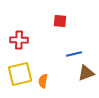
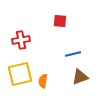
red cross: moved 2 px right; rotated 12 degrees counterclockwise
blue line: moved 1 px left
brown triangle: moved 6 px left, 4 px down
